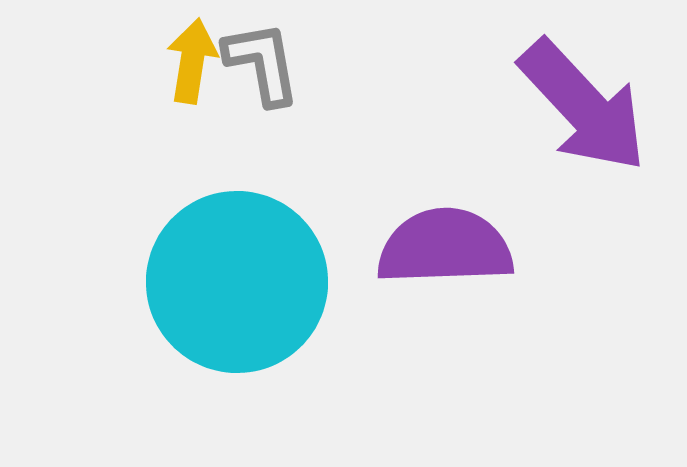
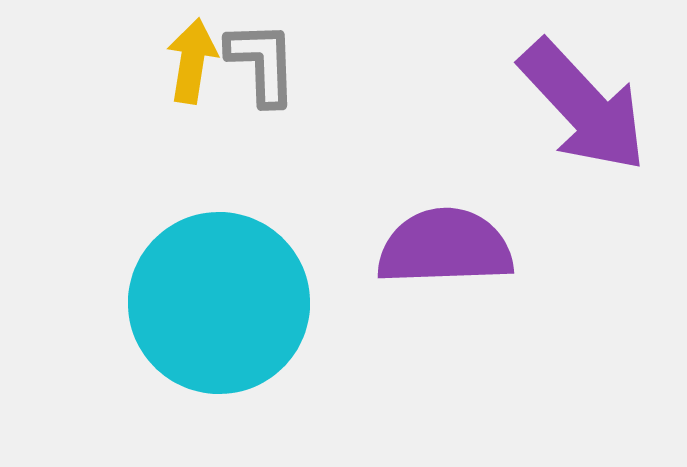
gray L-shape: rotated 8 degrees clockwise
cyan circle: moved 18 px left, 21 px down
